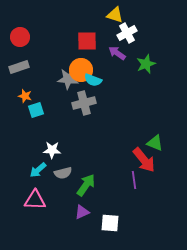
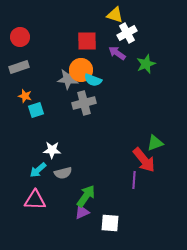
green triangle: rotated 42 degrees counterclockwise
purple line: rotated 12 degrees clockwise
green arrow: moved 11 px down
